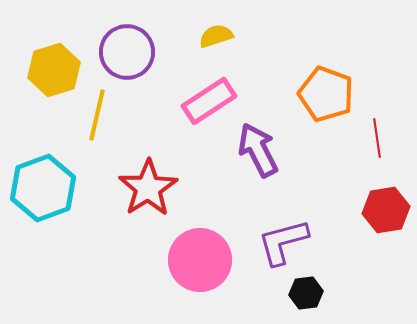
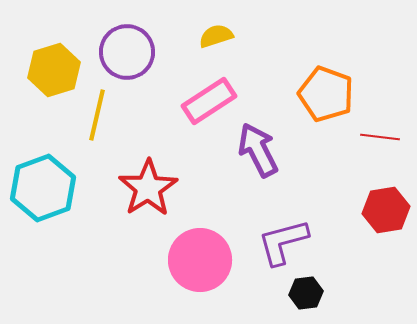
red line: moved 3 px right, 1 px up; rotated 75 degrees counterclockwise
